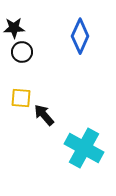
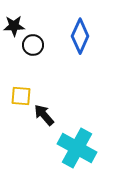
black star: moved 2 px up
black circle: moved 11 px right, 7 px up
yellow square: moved 2 px up
cyan cross: moved 7 px left
